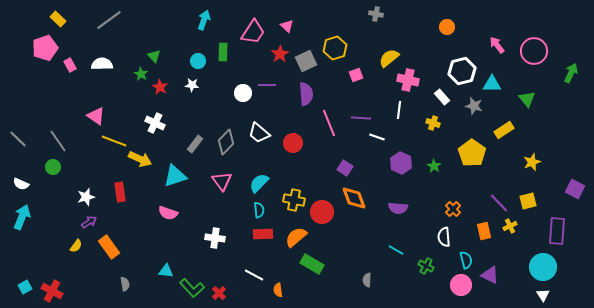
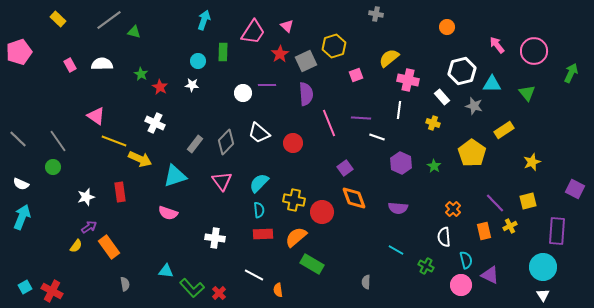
pink pentagon at (45, 48): moved 26 px left, 4 px down
yellow hexagon at (335, 48): moved 1 px left, 2 px up
green triangle at (154, 56): moved 20 px left, 24 px up; rotated 32 degrees counterclockwise
green triangle at (527, 99): moved 6 px up
purple square at (345, 168): rotated 21 degrees clockwise
purple line at (499, 203): moved 4 px left
purple arrow at (89, 222): moved 5 px down
gray semicircle at (367, 280): moved 1 px left, 2 px down
